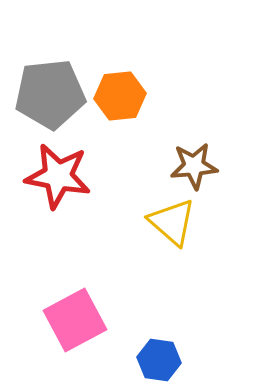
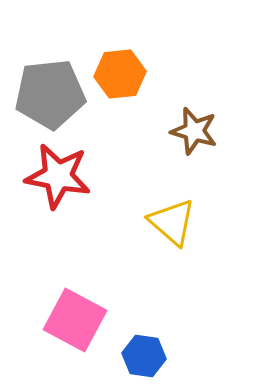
orange hexagon: moved 22 px up
brown star: moved 35 px up; rotated 21 degrees clockwise
pink square: rotated 34 degrees counterclockwise
blue hexagon: moved 15 px left, 4 px up
